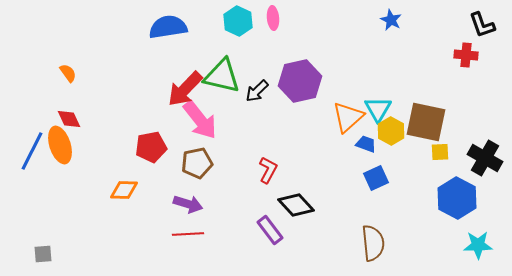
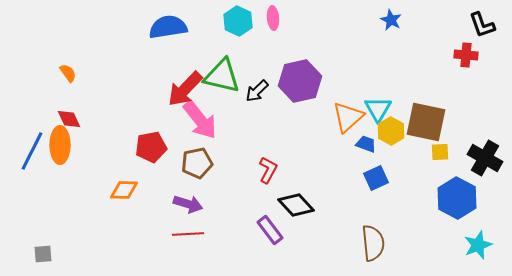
orange ellipse: rotated 18 degrees clockwise
cyan star: rotated 20 degrees counterclockwise
